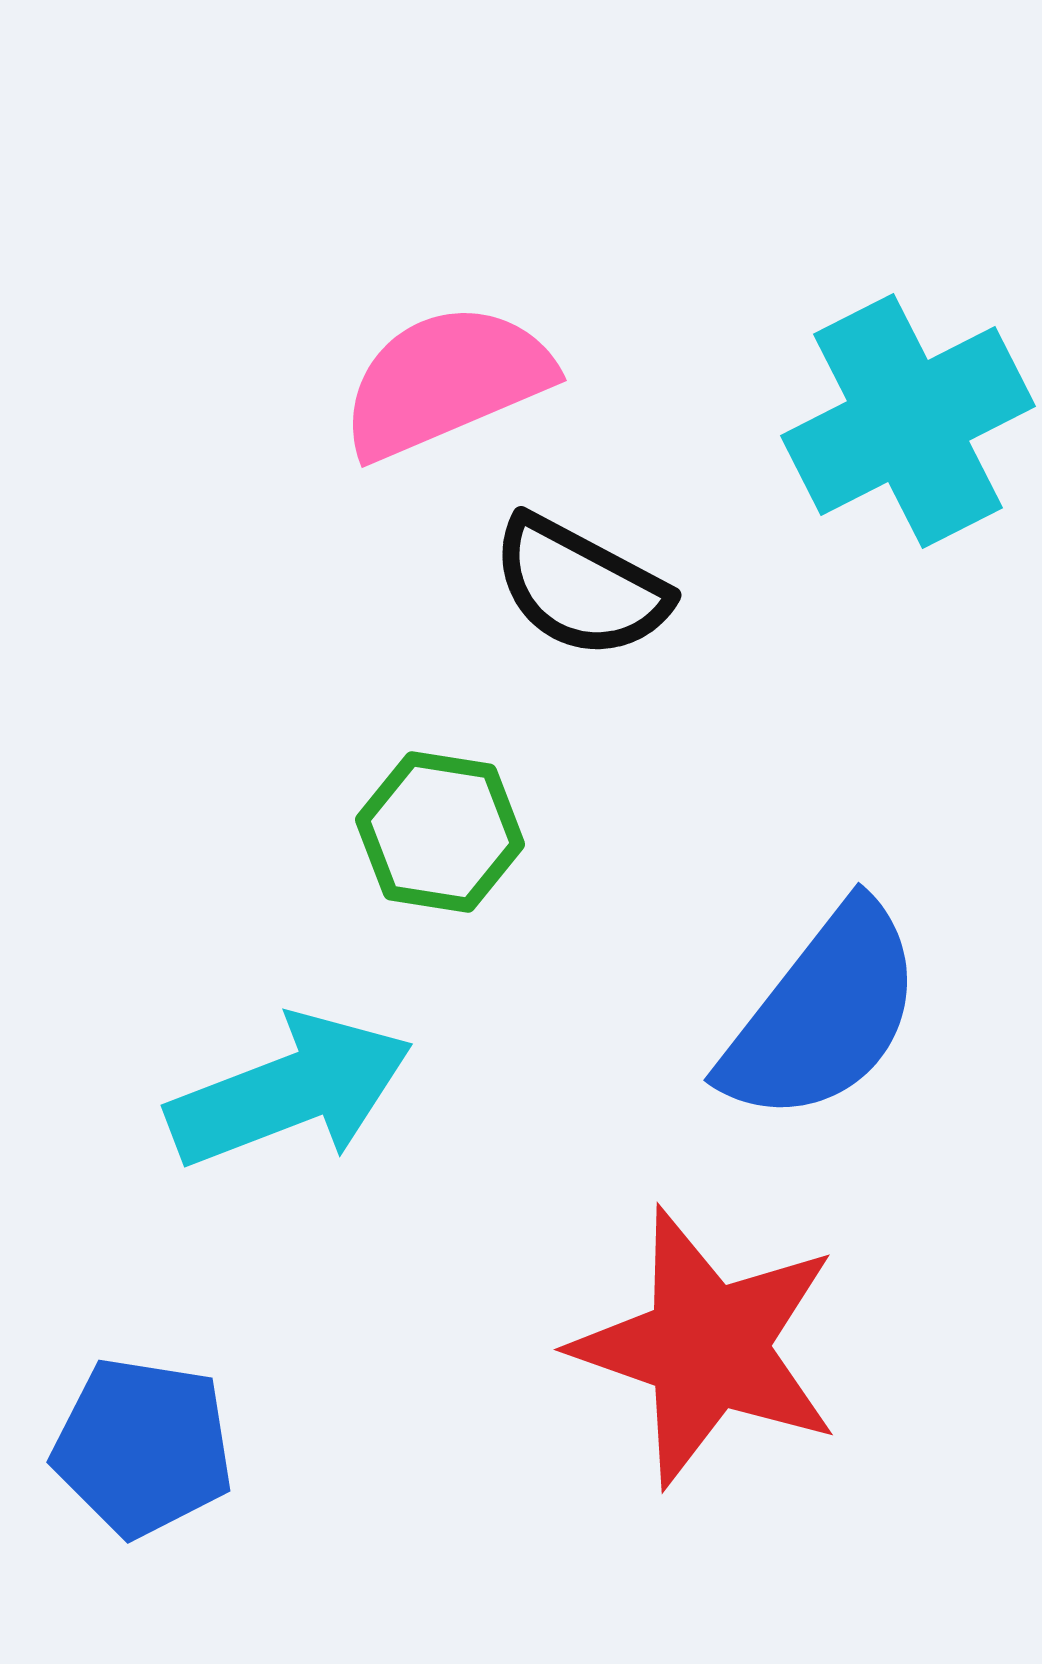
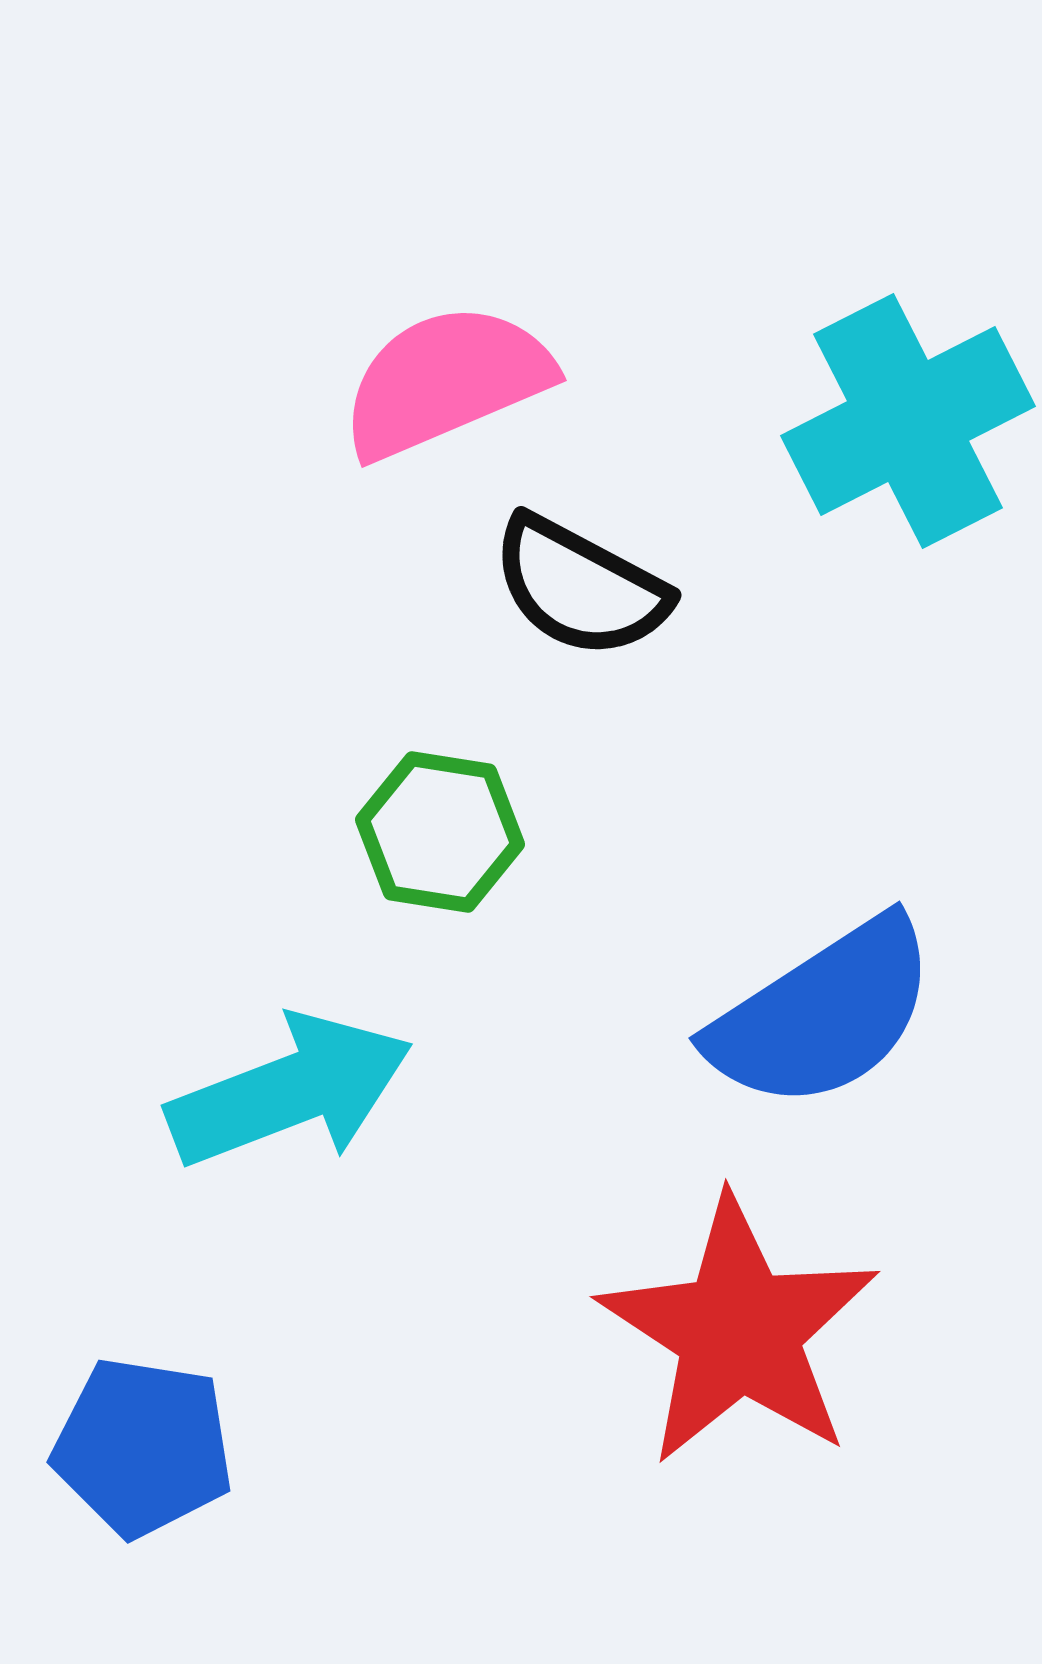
blue semicircle: rotated 19 degrees clockwise
red star: moved 32 px right, 16 px up; rotated 14 degrees clockwise
